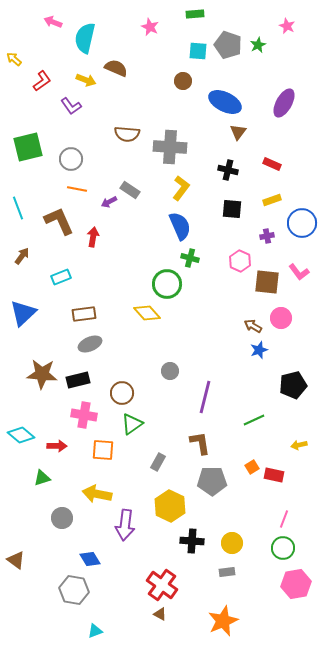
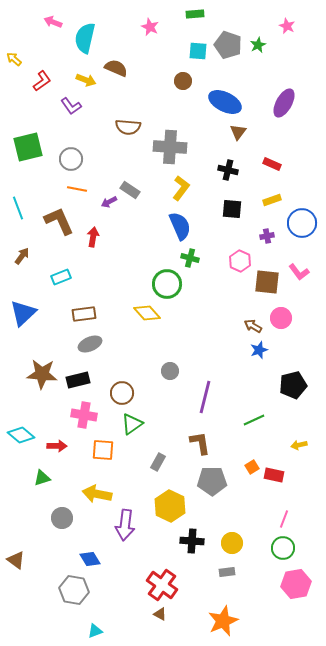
brown semicircle at (127, 134): moved 1 px right, 7 px up
